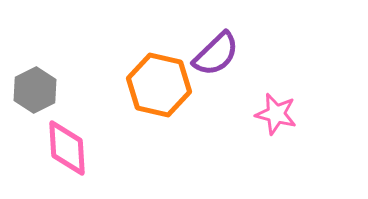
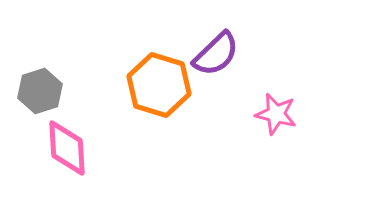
orange hexagon: rotated 4 degrees clockwise
gray hexagon: moved 5 px right, 1 px down; rotated 9 degrees clockwise
